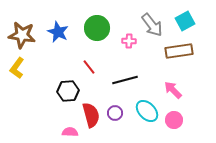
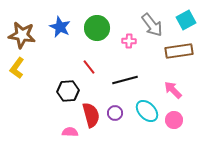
cyan square: moved 1 px right, 1 px up
blue star: moved 2 px right, 5 px up
